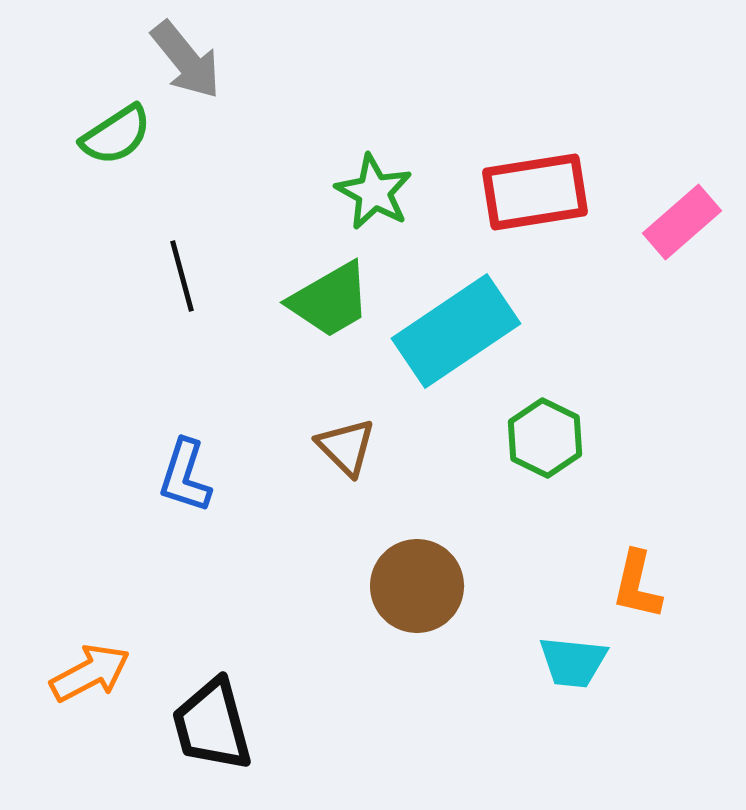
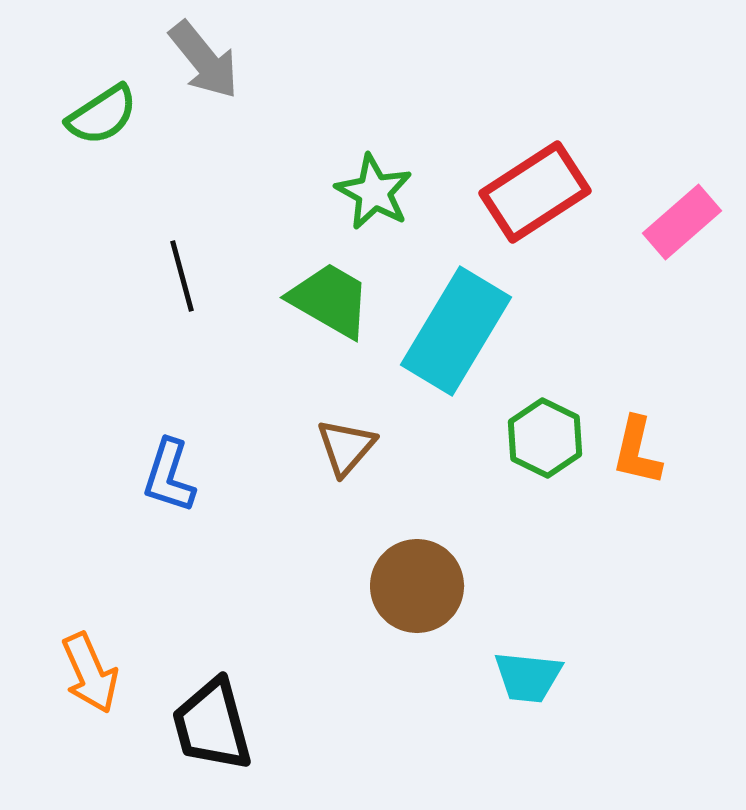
gray arrow: moved 18 px right
green semicircle: moved 14 px left, 20 px up
red rectangle: rotated 24 degrees counterclockwise
green trapezoid: rotated 120 degrees counterclockwise
cyan rectangle: rotated 25 degrees counterclockwise
brown triangle: rotated 26 degrees clockwise
blue L-shape: moved 16 px left
orange L-shape: moved 134 px up
cyan trapezoid: moved 45 px left, 15 px down
orange arrow: rotated 94 degrees clockwise
